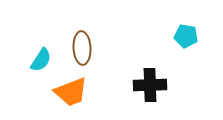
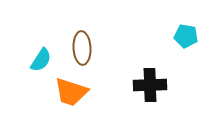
orange trapezoid: rotated 39 degrees clockwise
